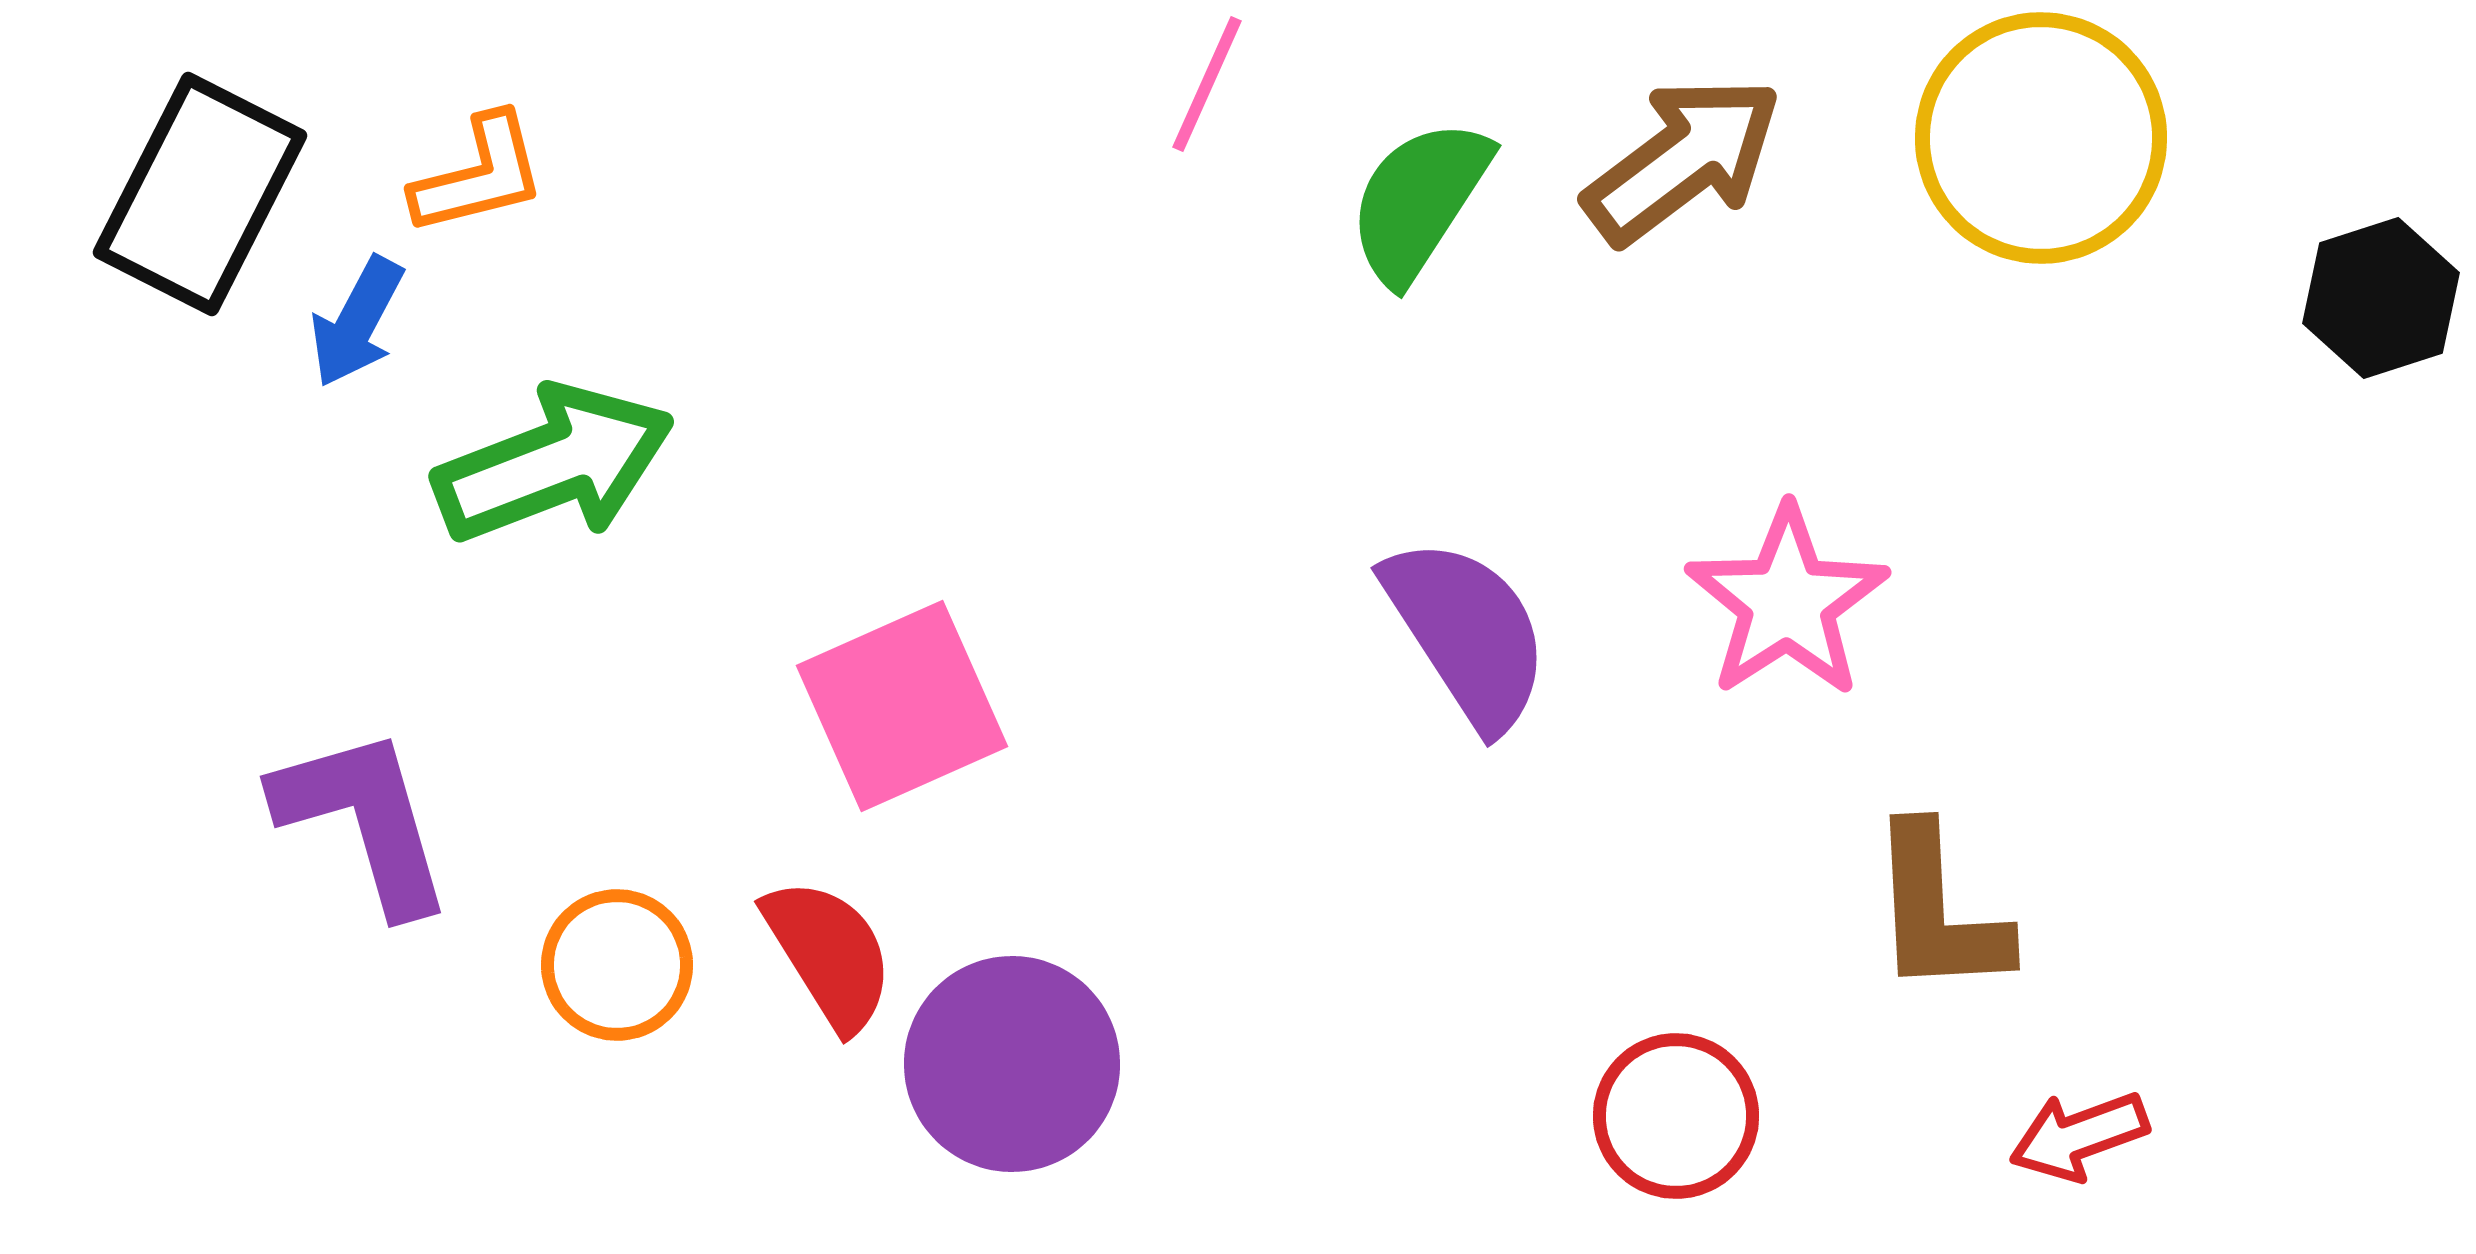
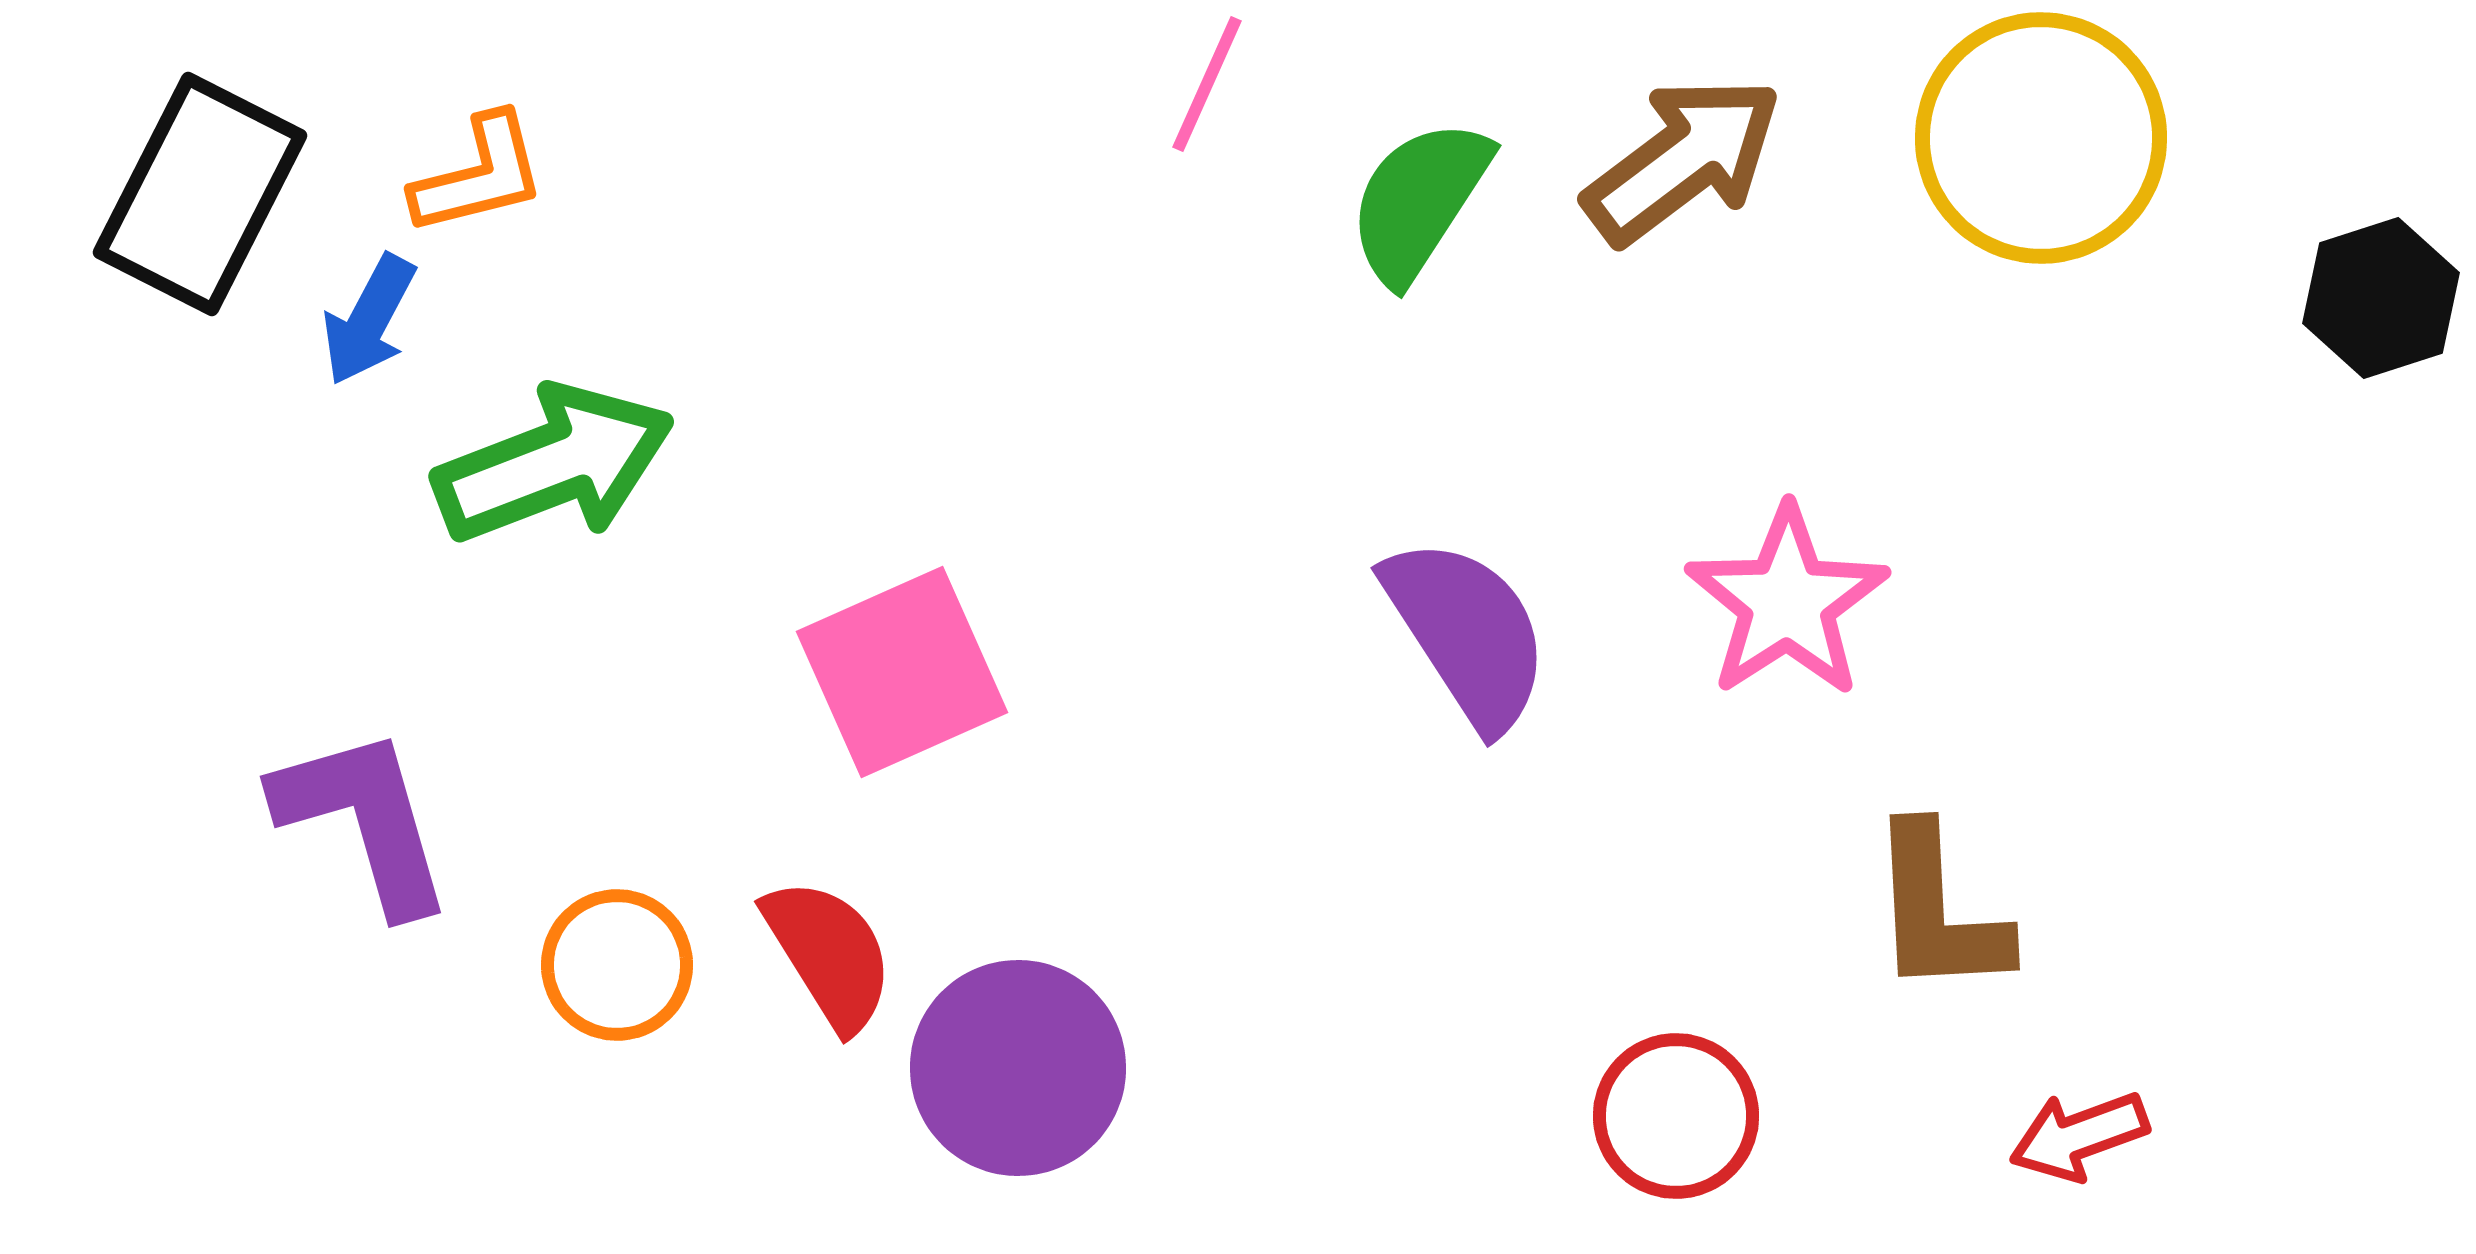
blue arrow: moved 12 px right, 2 px up
pink square: moved 34 px up
purple circle: moved 6 px right, 4 px down
